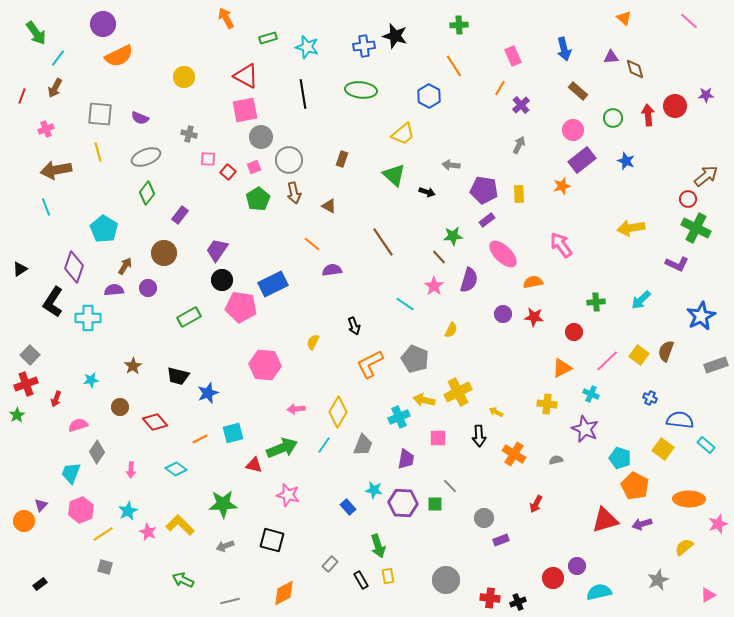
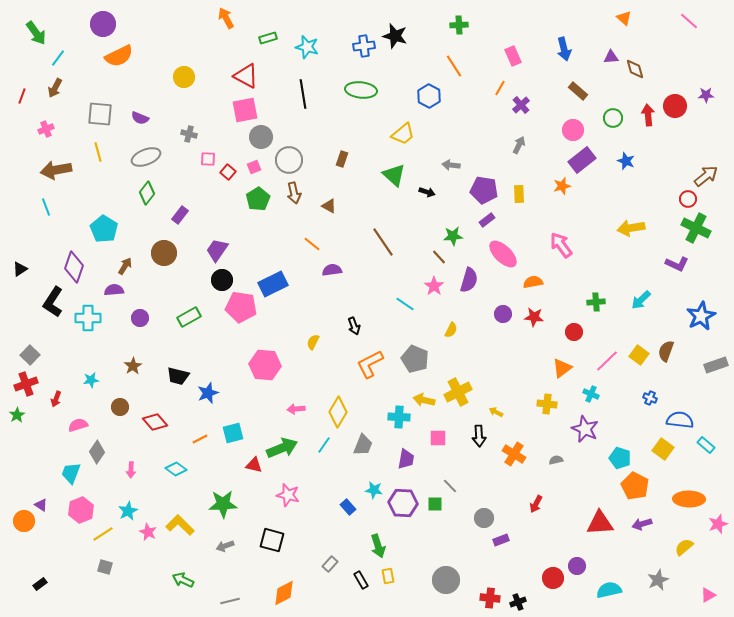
purple circle at (148, 288): moved 8 px left, 30 px down
orange triangle at (562, 368): rotated 10 degrees counterclockwise
cyan cross at (399, 417): rotated 25 degrees clockwise
purple triangle at (41, 505): rotated 40 degrees counterclockwise
red triangle at (605, 520): moved 5 px left, 3 px down; rotated 12 degrees clockwise
cyan semicircle at (599, 592): moved 10 px right, 2 px up
